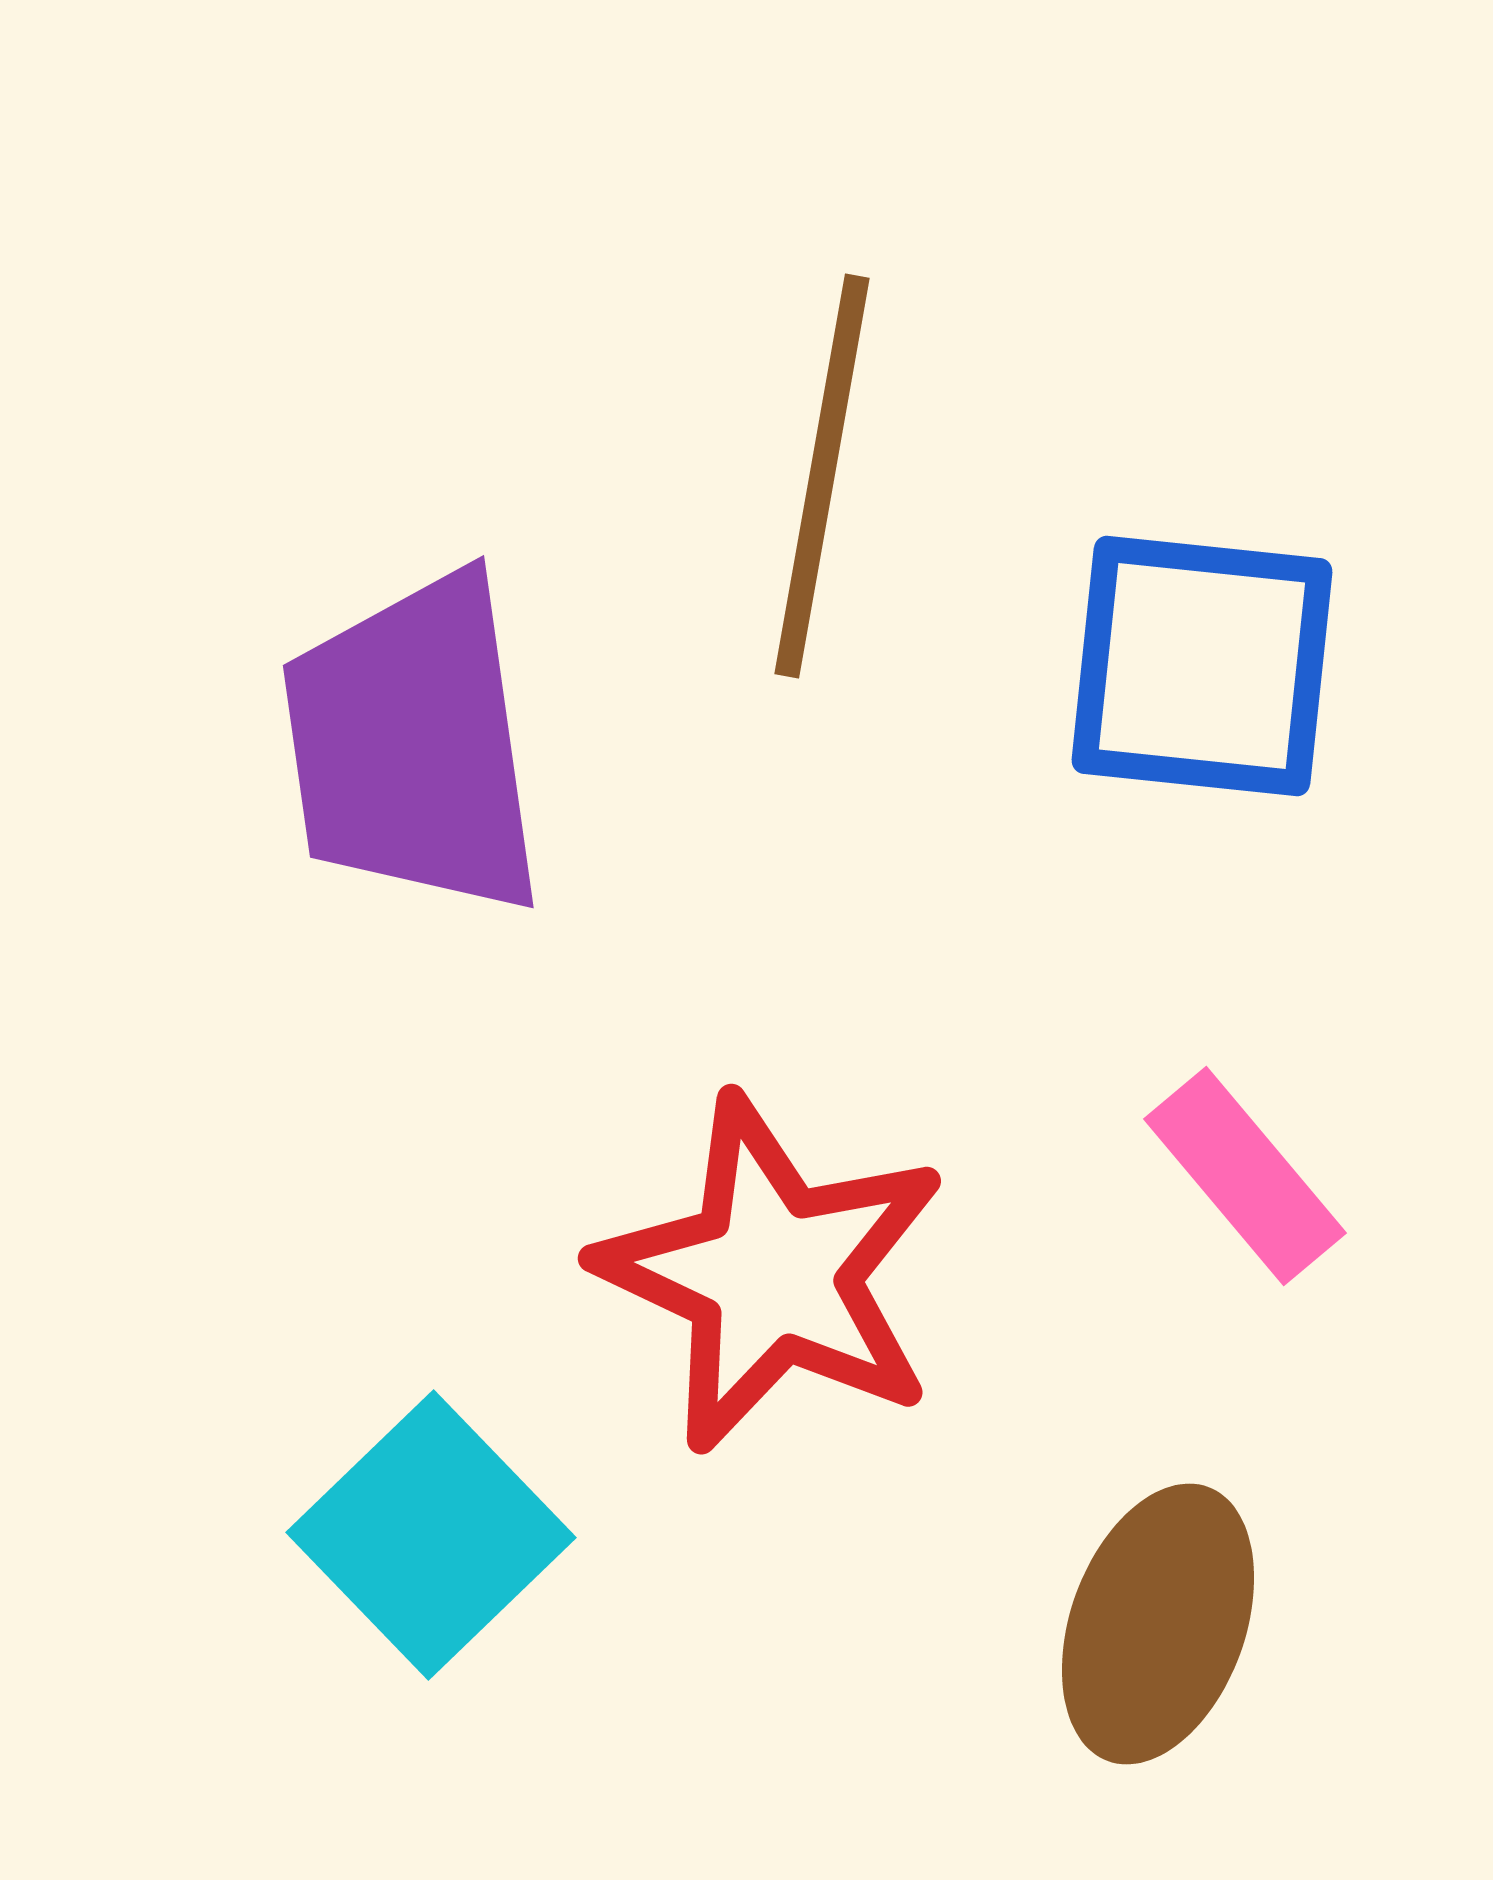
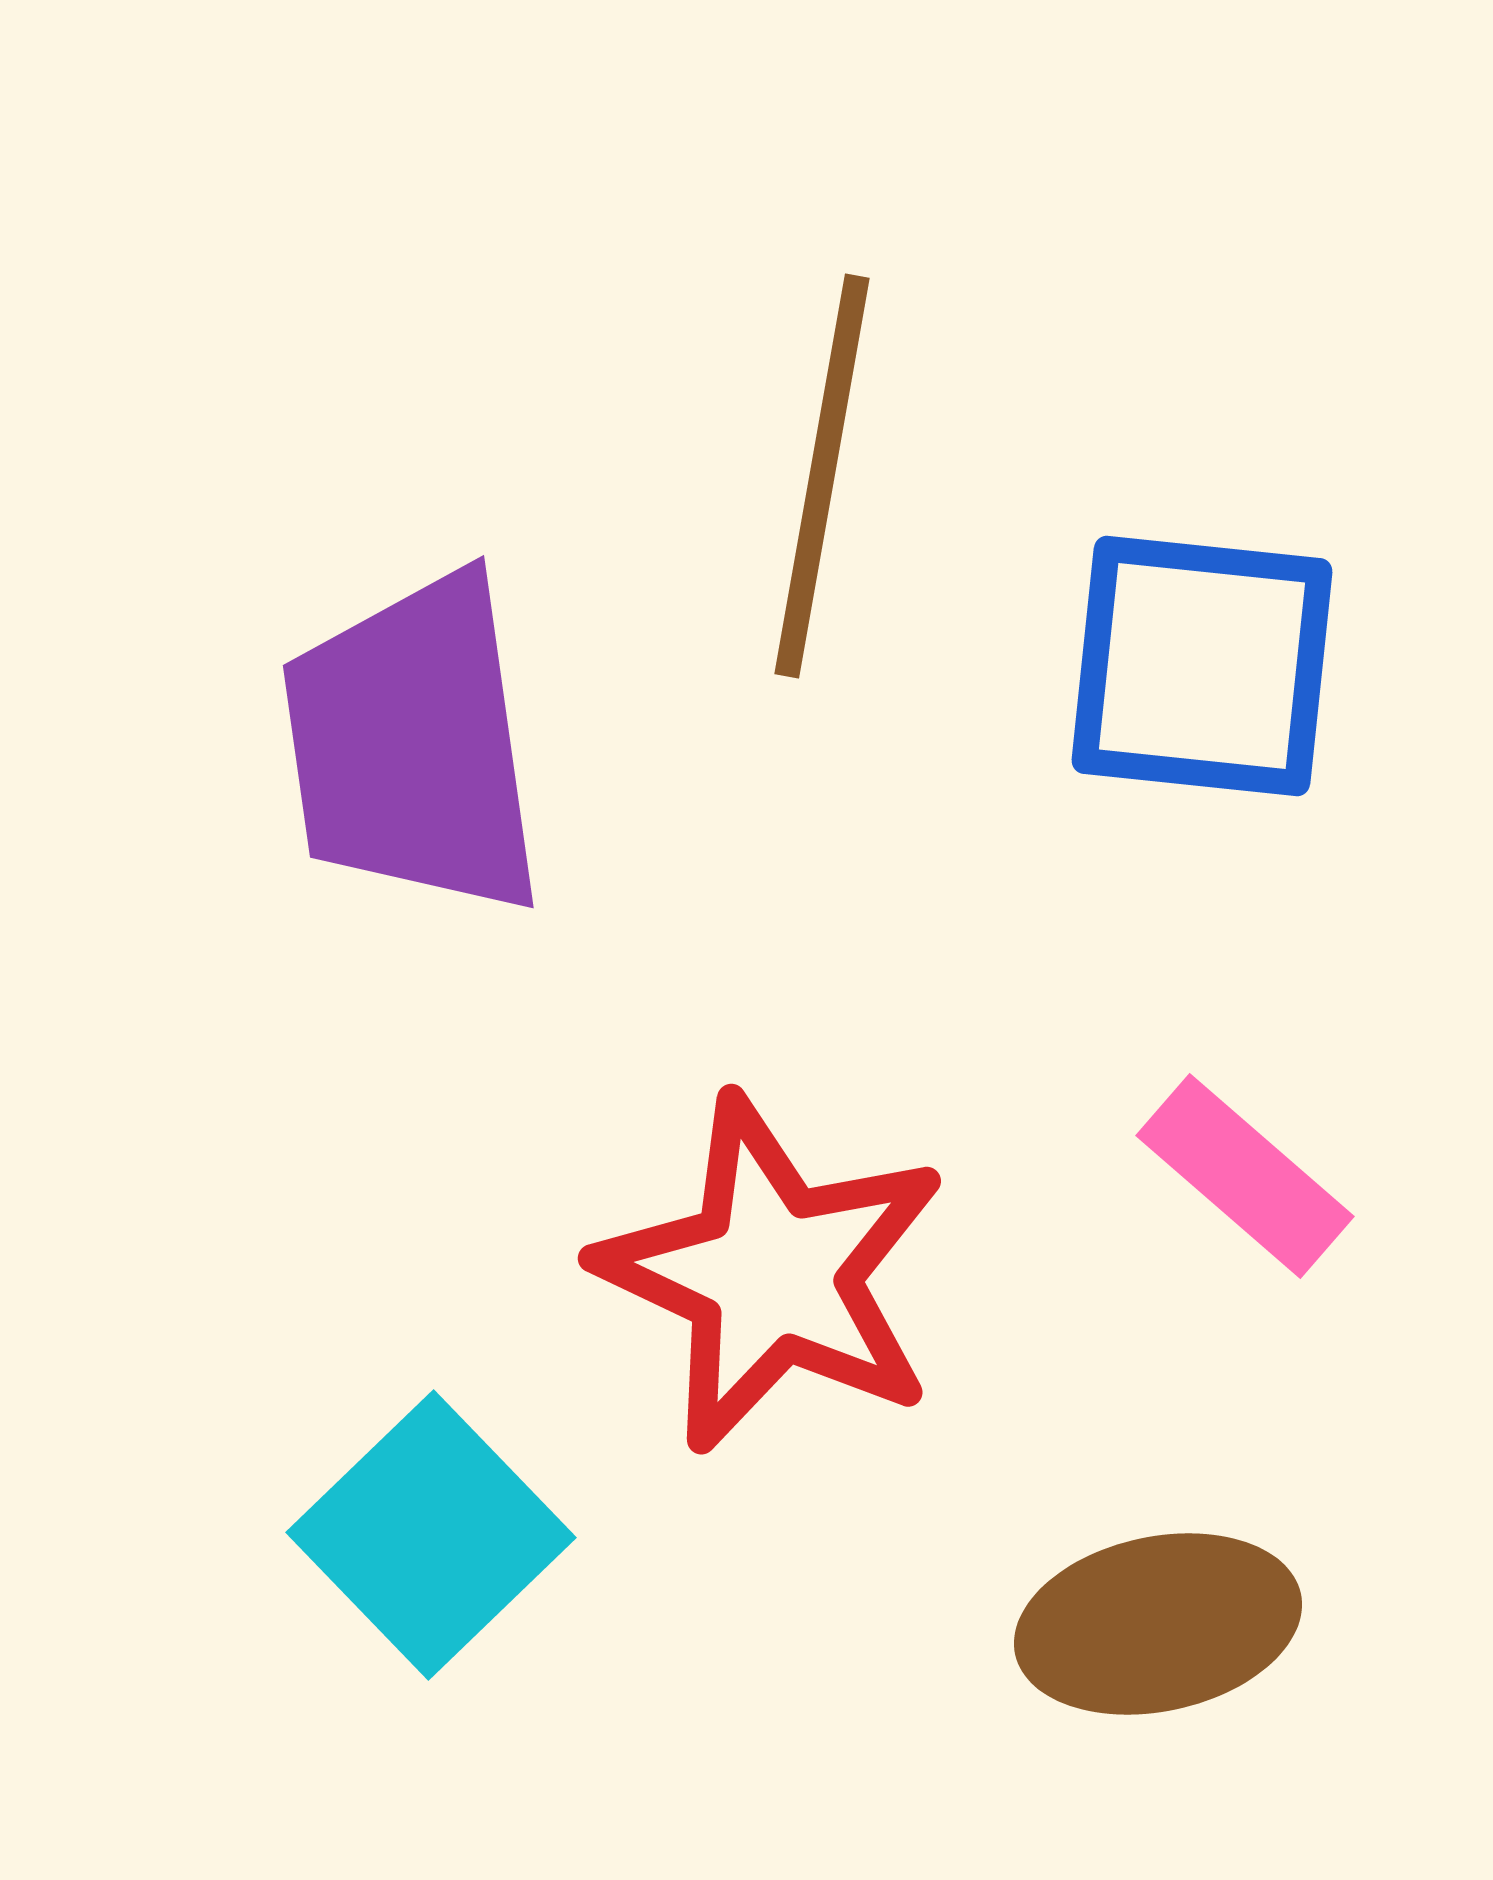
pink rectangle: rotated 9 degrees counterclockwise
brown ellipse: rotated 58 degrees clockwise
